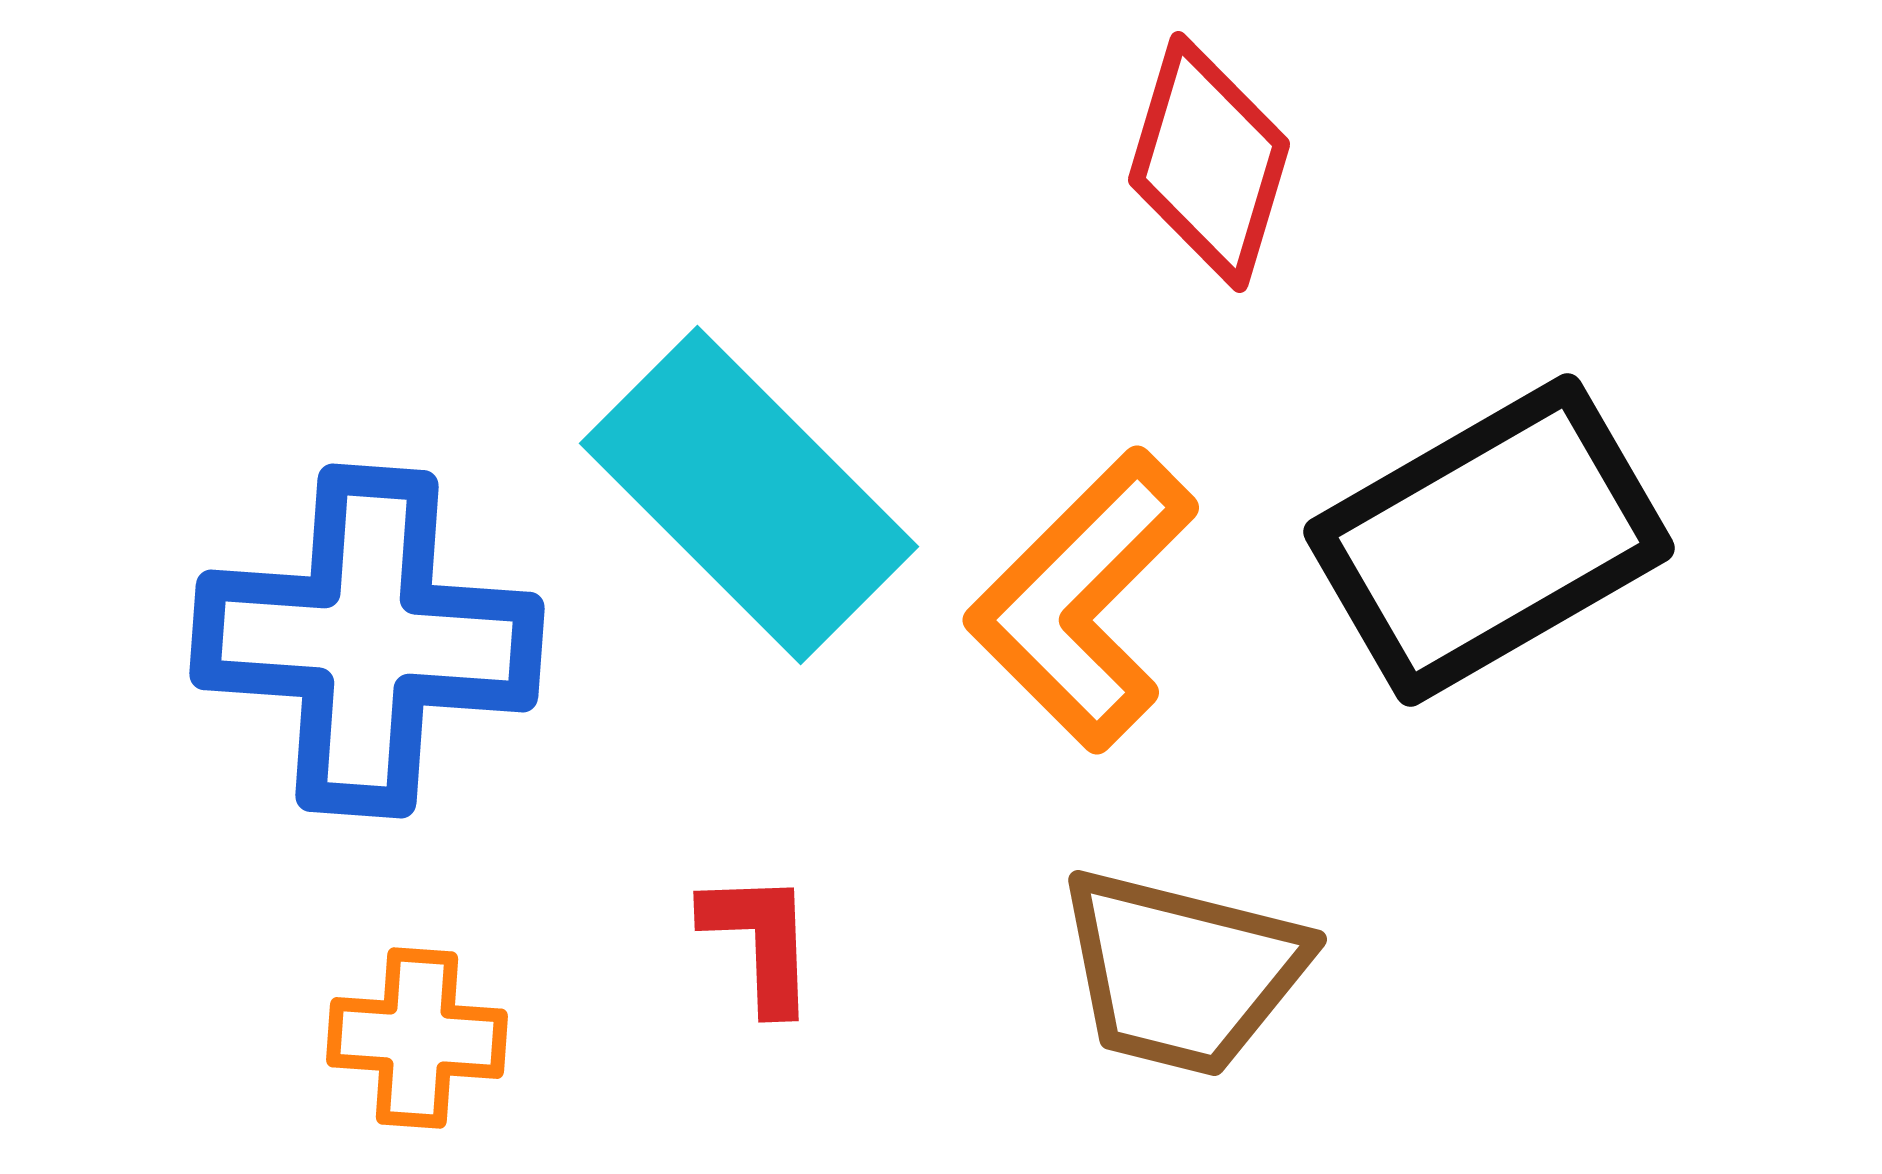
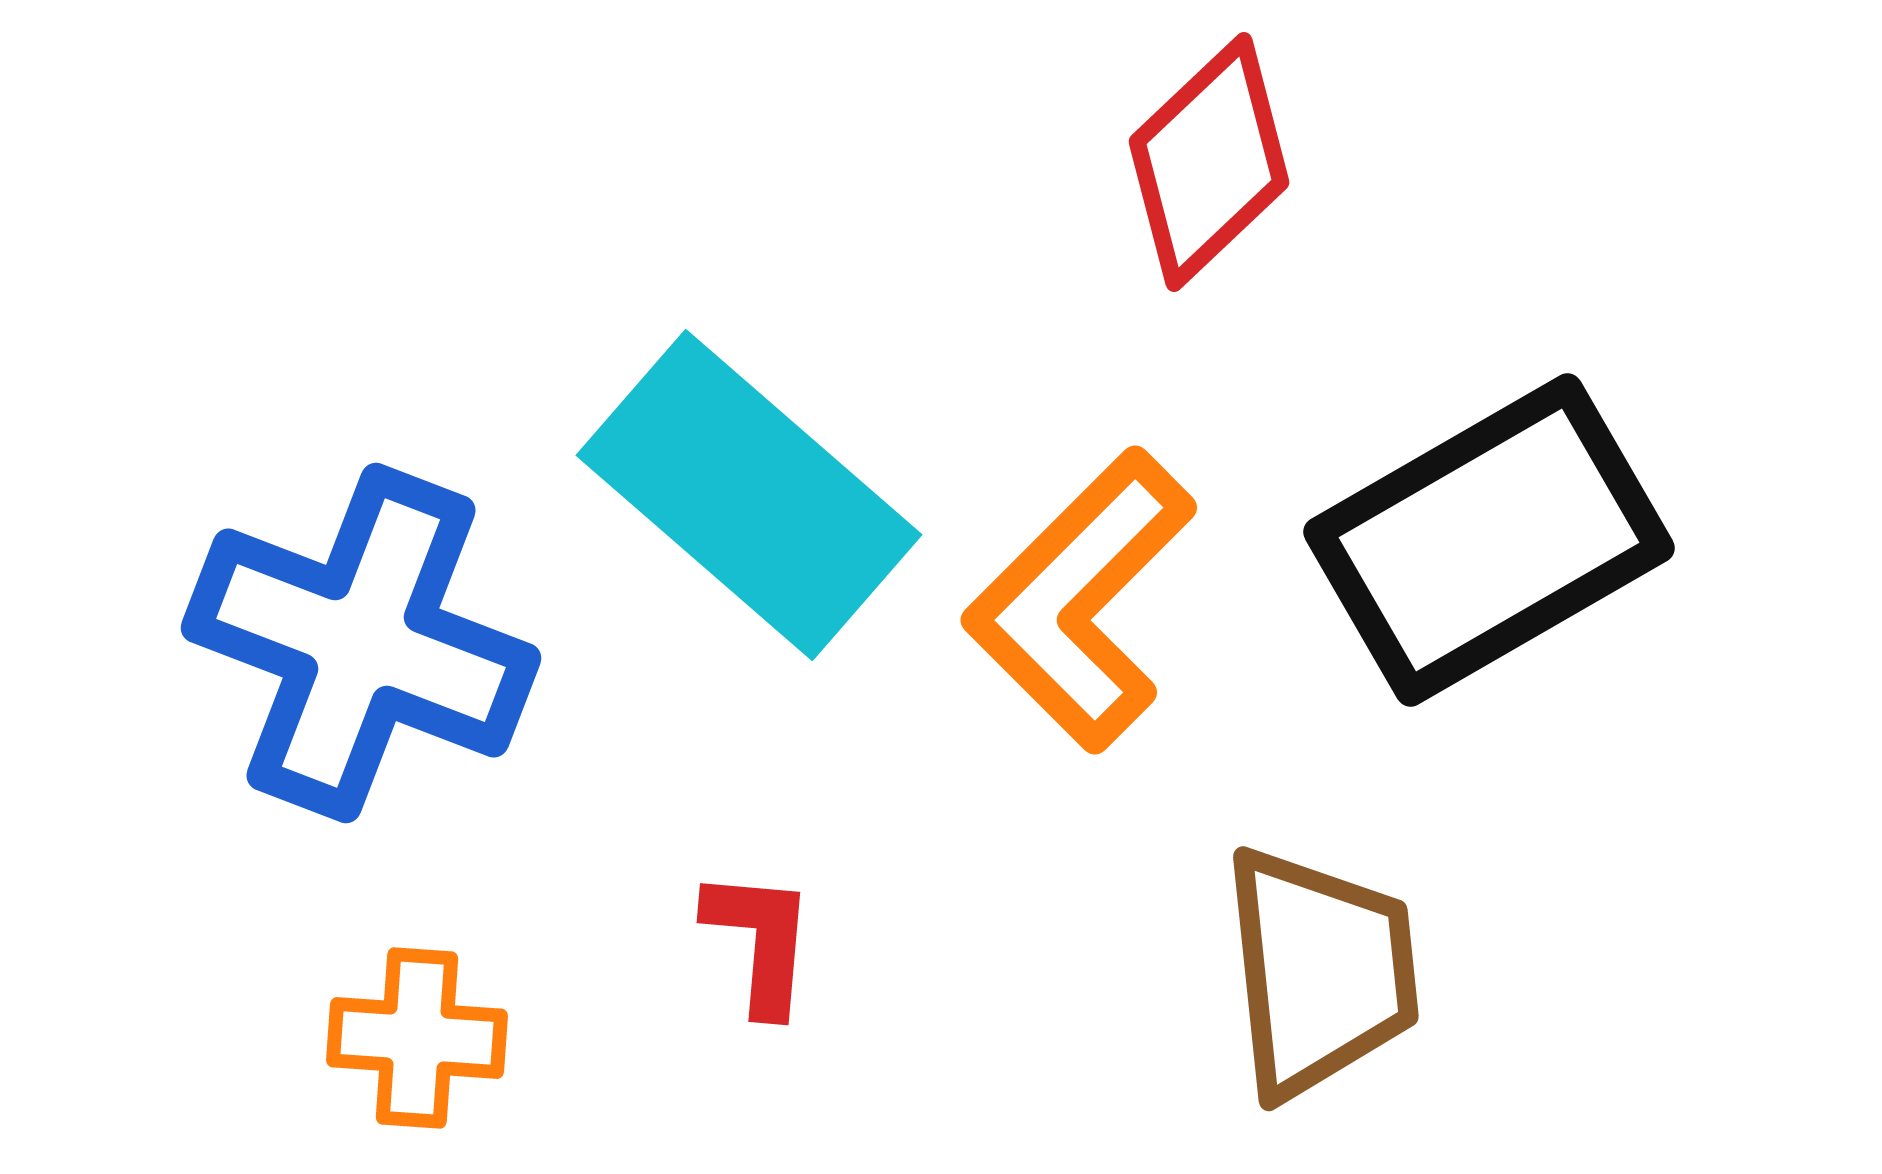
red diamond: rotated 30 degrees clockwise
cyan rectangle: rotated 4 degrees counterclockwise
orange L-shape: moved 2 px left
blue cross: moved 6 px left, 2 px down; rotated 17 degrees clockwise
red L-shape: rotated 7 degrees clockwise
brown trapezoid: moved 138 px right; rotated 110 degrees counterclockwise
